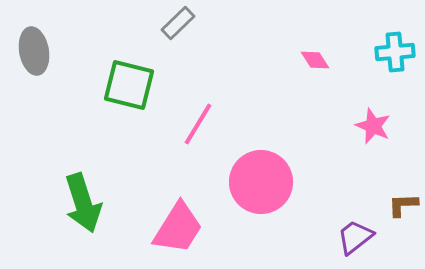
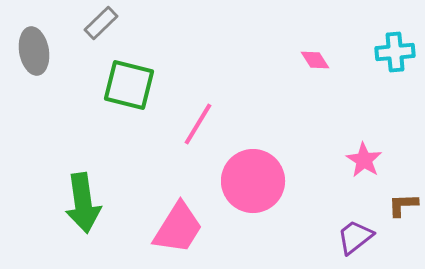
gray rectangle: moved 77 px left
pink star: moved 9 px left, 34 px down; rotated 9 degrees clockwise
pink circle: moved 8 px left, 1 px up
green arrow: rotated 10 degrees clockwise
